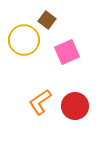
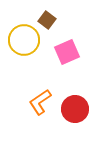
red circle: moved 3 px down
